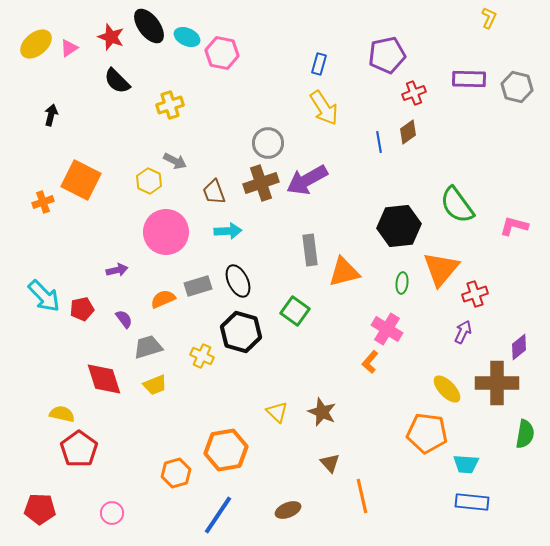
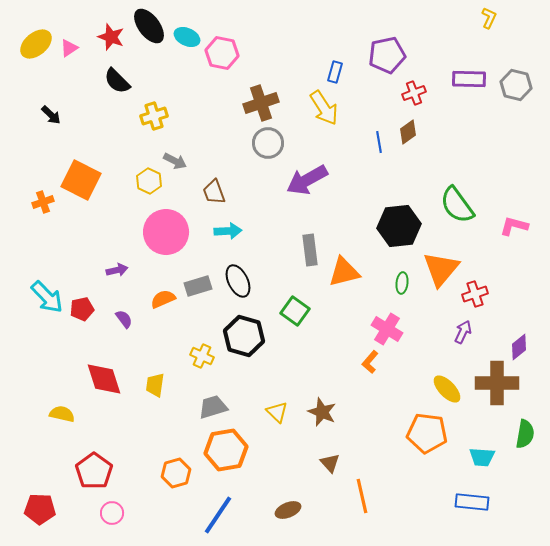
blue rectangle at (319, 64): moved 16 px right, 8 px down
gray hexagon at (517, 87): moved 1 px left, 2 px up
yellow cross at (170, 105): moved 16 px left, 11 px down
black arrow at (51, 115): rotated 120 degrees clockwise
brown cross at (261, 183): moved 80 px up
cyan arrow at (44, 296): moved 3 px right, 1 px down
black hexagon at (241, 332): moved 3 px right, 4 px down
gray trapezoid at (148, 347): moved 65 px right, 60 px down
yellow trapezoid at (155, 385): rotated 120 degrees clockwise
red pentagon at (79, 449): moved 15 px right, 22 px down
cyan trapezoid at (466, 464): moved 16 px right, 7 px up
